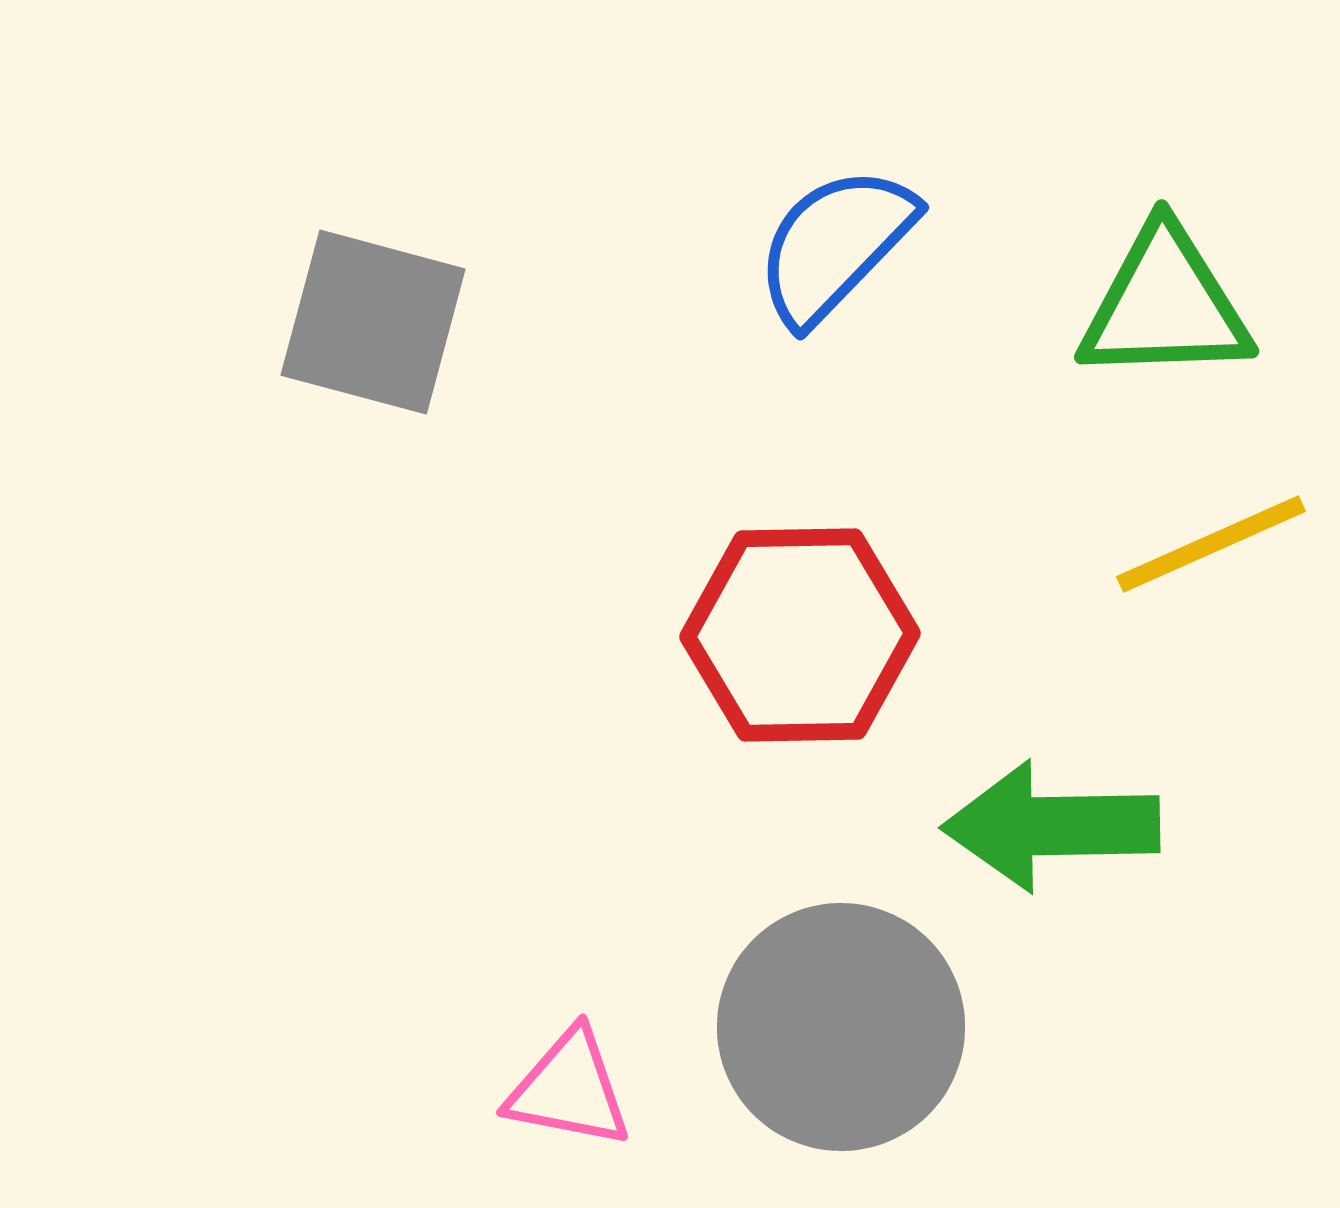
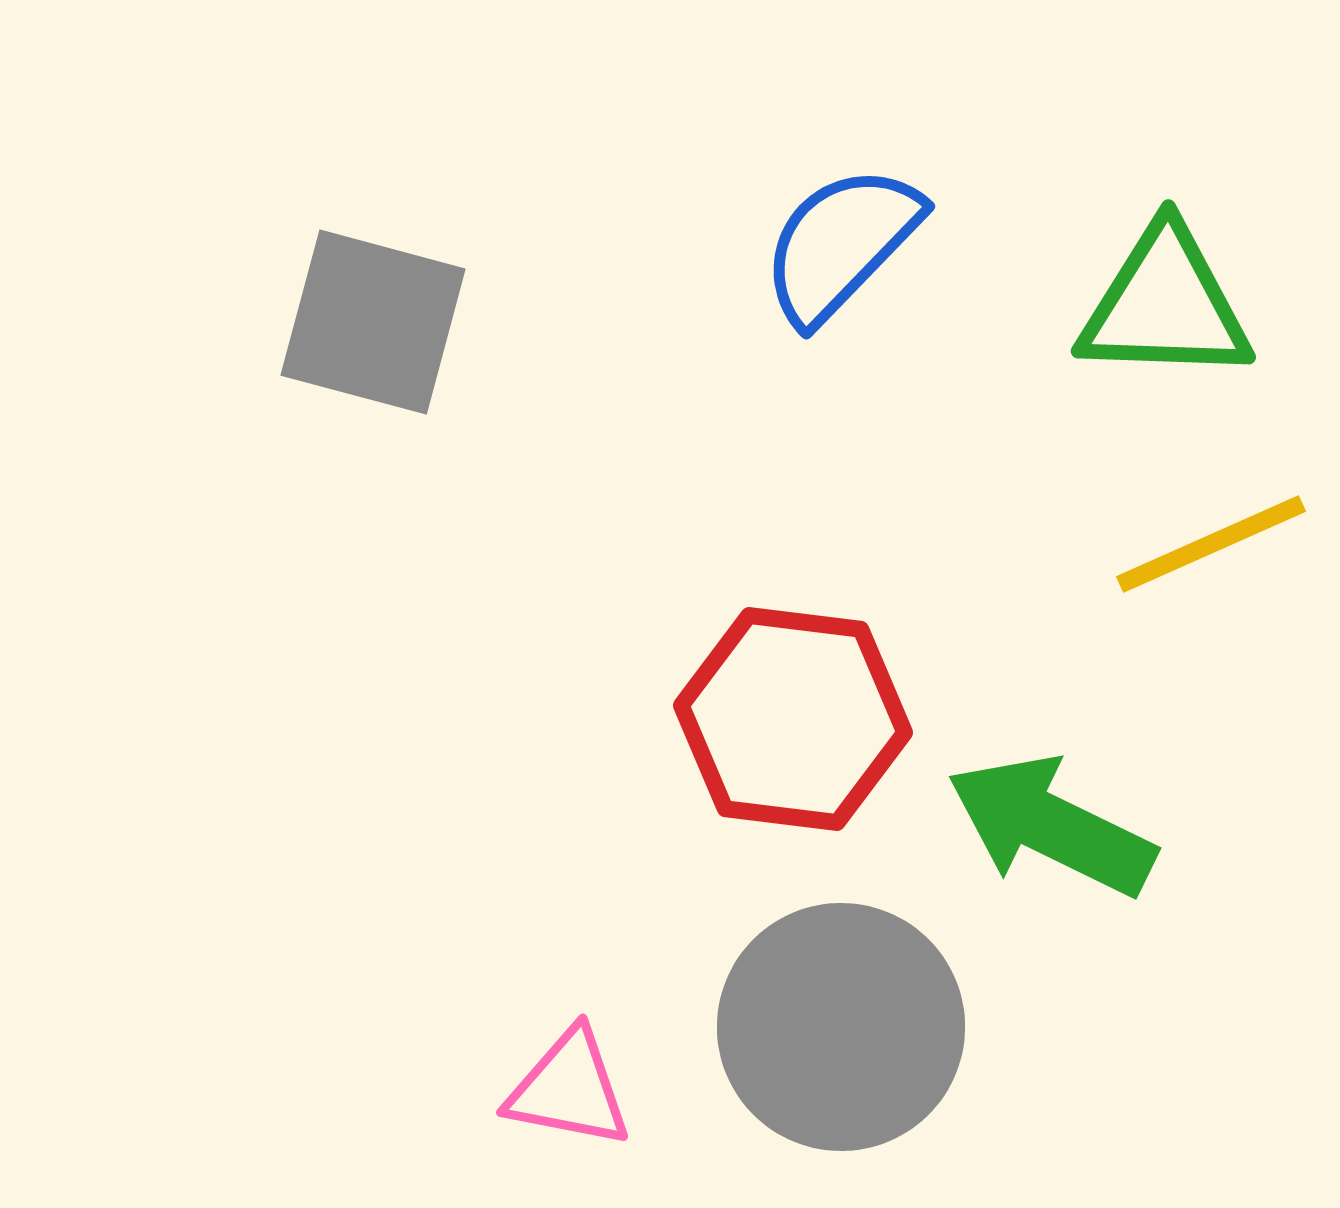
blue semicircle: moved 6 px right, 1 px up
green triangle: rotated 4 degrees clockwise
red hexagon: moved 7 px left, 84 px down; rotated 8 degrees clockwise
green arrow: rotated 27 degrees clockwise
